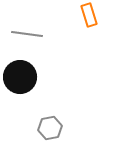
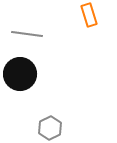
black circle: moved 3 px up
gray hexagon: rotated 15 degrees counterclockwise
